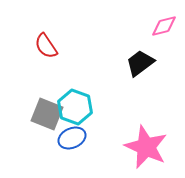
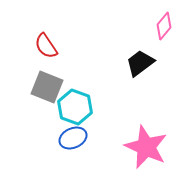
pink diamond: rotated 36 degrees counterclockwise
gray square: moved 27 px up
blue ellipse: moved 1 px right
